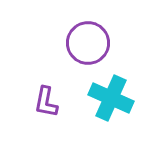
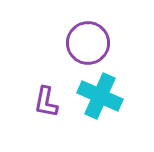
cyan cross: moved 11 px left, 2 px up
